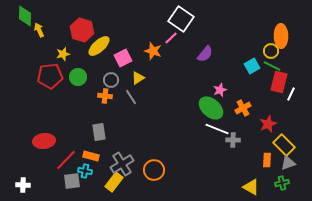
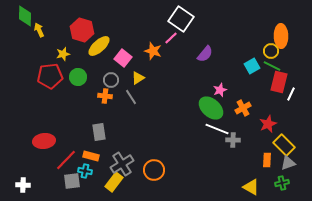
pink square at (123, 58): rotated 24 degrees counterclockwise
